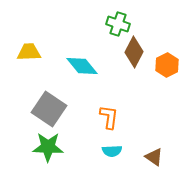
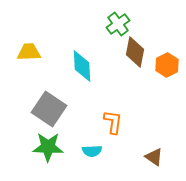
green cross: rotated 35 degrees clockwise
brown diamond: moved 1 px right; rotated 16 degrees counterclockwise
cyan diamond: rotated 36 degrees clockwise
orange L-shape: moved 4 px right, 5 px down
cyan semicircle: moved 20 px left
